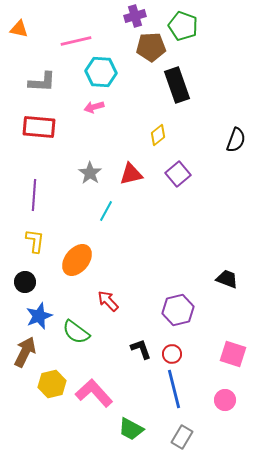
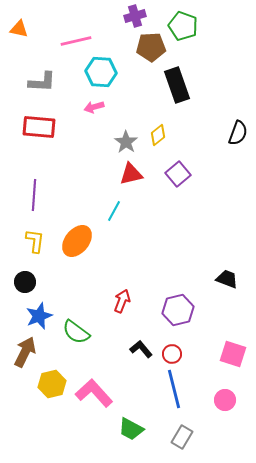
black semicircle: moved 2 px right, 7 px up
gray star: moved 36 px right, 31 px up
cyan line: moved 8 px right
orange ellipse: moved 19 px up
red arrow: moved 14 px right; rotated 65 degrees clockwise
black L-shape: rotated 20 degrees counterclockwise
